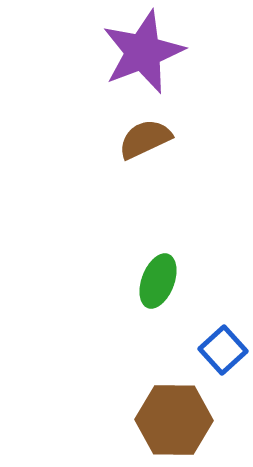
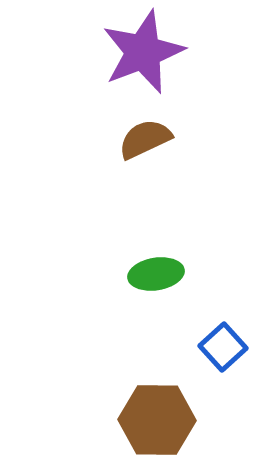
green ellipse: moved 2 px left, 7 px up; rotated 60 degrees clockwise
blue square: moved 3 px up
brown hexagon: moved 17 px left
